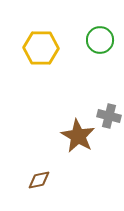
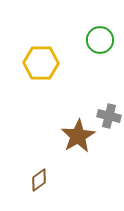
yellow hexagon: moved 15 px down
brown star: rotated 12 degrees clockwise
brown diamond: rotated 25 degrees counterclockwise
